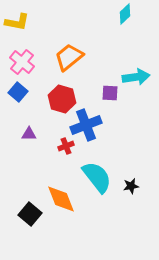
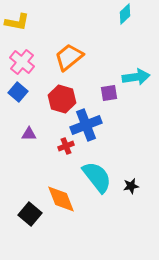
purple square: moved 1 px left; rotated 12 degrees counterclockwise
